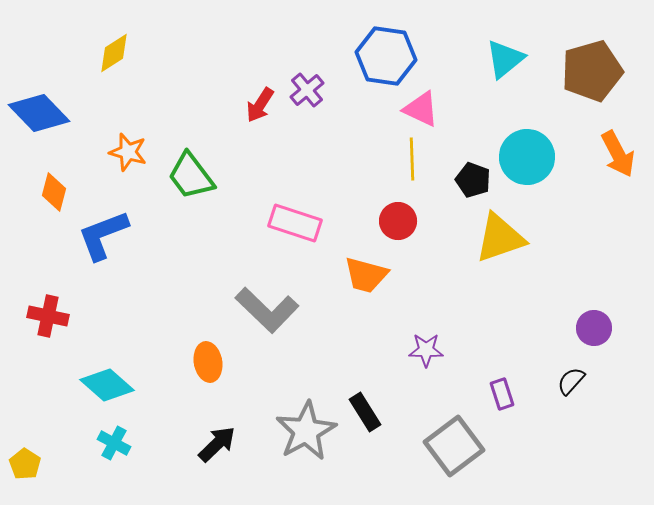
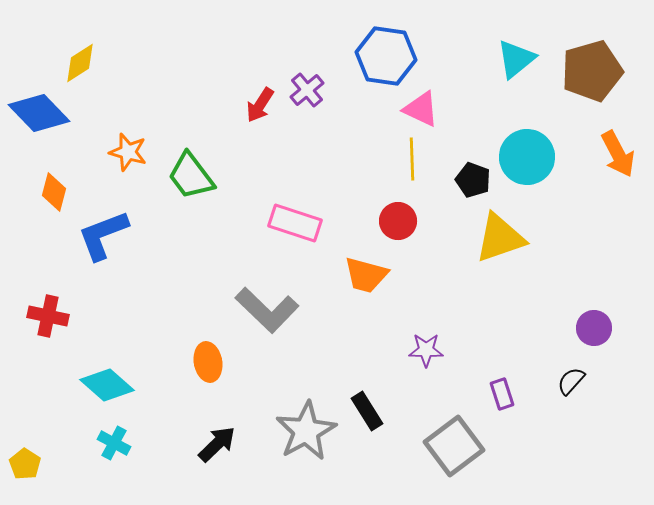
yellow diamond: moved 34 px left, 10 px down
cyan triangle: moved 11 px right
black rectangle: moved 2 px right, 1 px up
